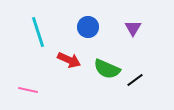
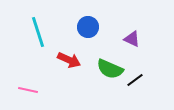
purple triangle: moved 1 px left, 11 px down; rotated 36 degrees counterclockwise
green semicircle: moved 3 px right
